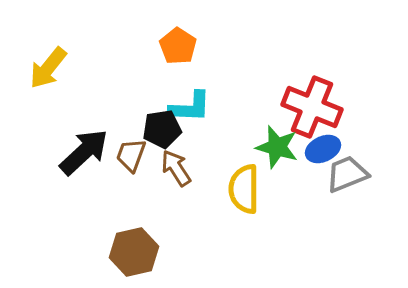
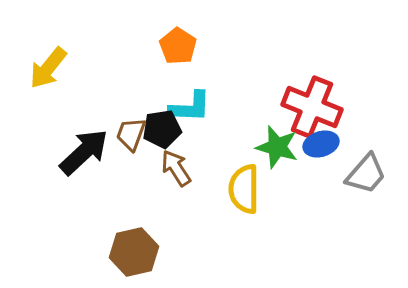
blue ellipse: moved 2 px left, 5 px up; rotated 8 degrees clockwise
brown trapezoid: moved 21 px up
gray trapezoid: moved 19 px right; rotated 153 degrees clockwise
